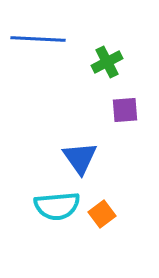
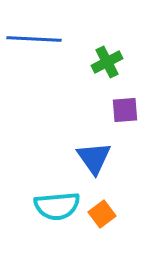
blue line: moved 4 px left
blue triangle: moved 14 px right
